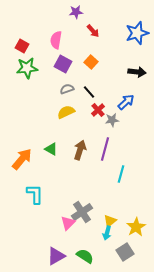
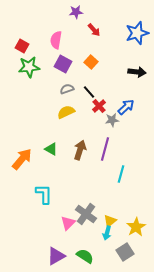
red arrow: moved 1 px right, 1 px up
green star: moved 2 px right, 1 px up
blue arrow: moved 5 px down
red cross: moved 1 px right, 4 px up
cyan L-shape: moved 9 px right
gray cross: moved 4 px right, 2 px down; rotated 20 degrees counterclockwise
